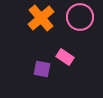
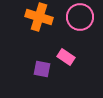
orange cross: moved 2 px left, 1 px up; rotated 32 degrees counterclockwise
pink rectangle: moved 1 px right
